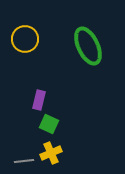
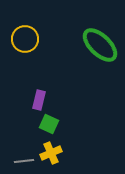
green ellipse: moved 12 px right, 1 px up; rotated 21 degrees counterclockwise
